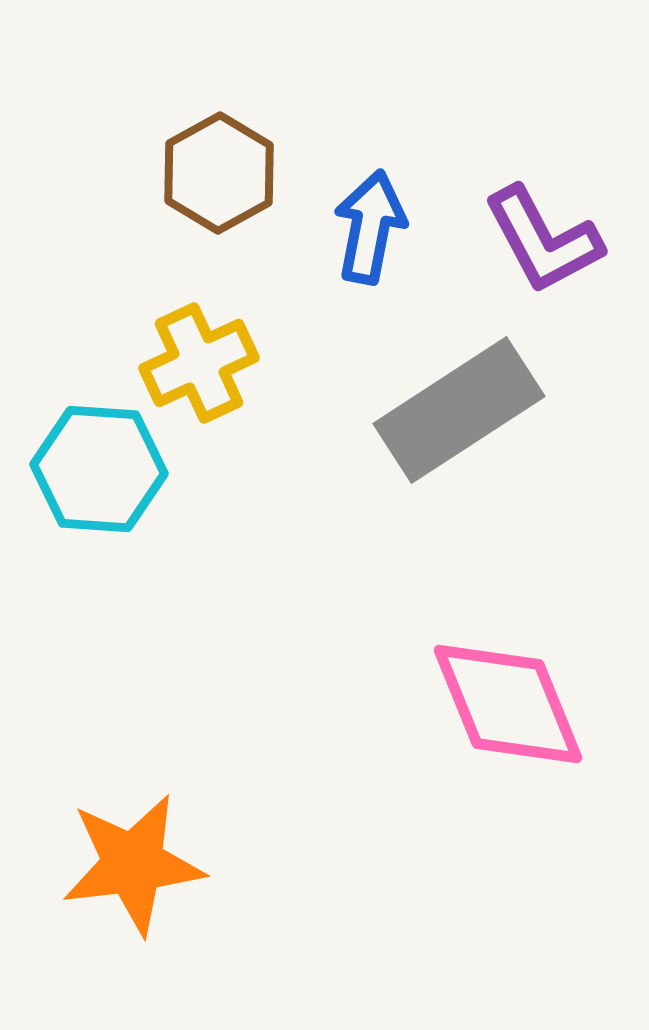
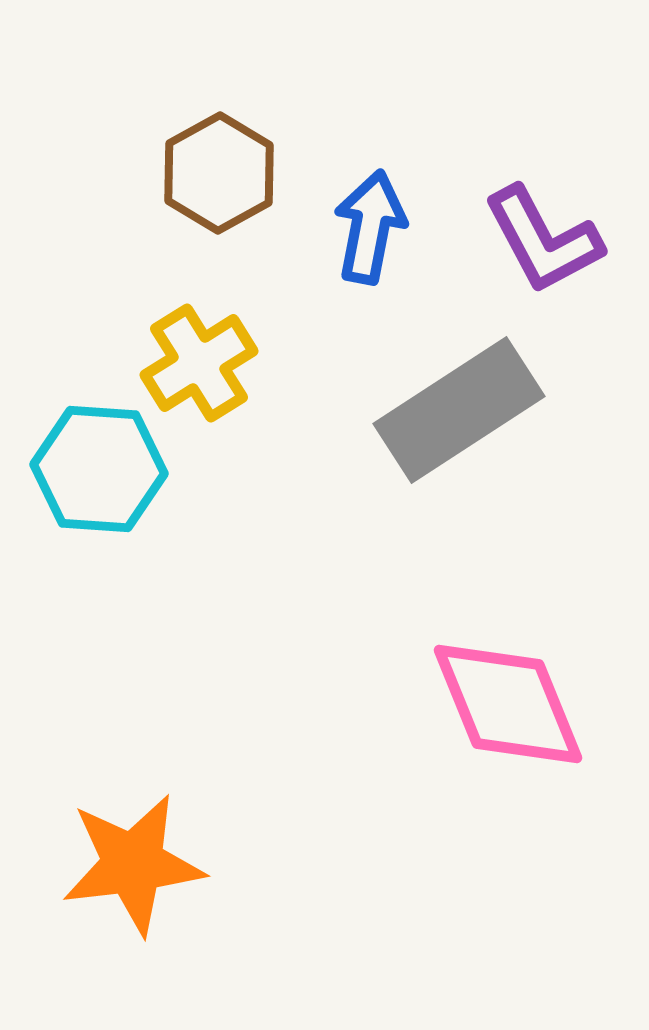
yellow cross: rotated 7 degrees counterclockwise
